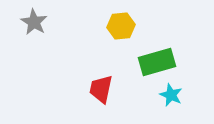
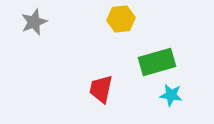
gray star: rotated 20 degrees clockwise
yellow hexagon: moved 7 px up
cyan star: rotated 15 degrees counterclockwise
